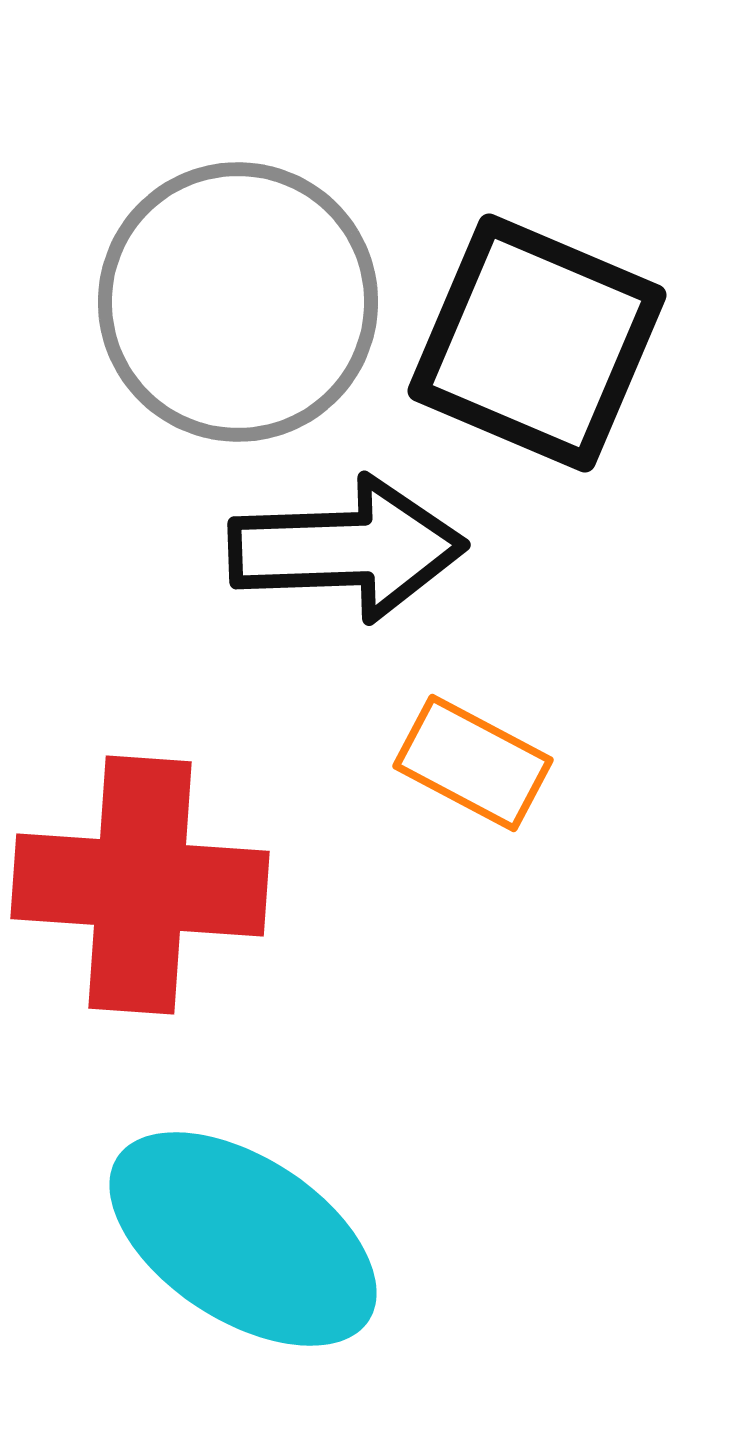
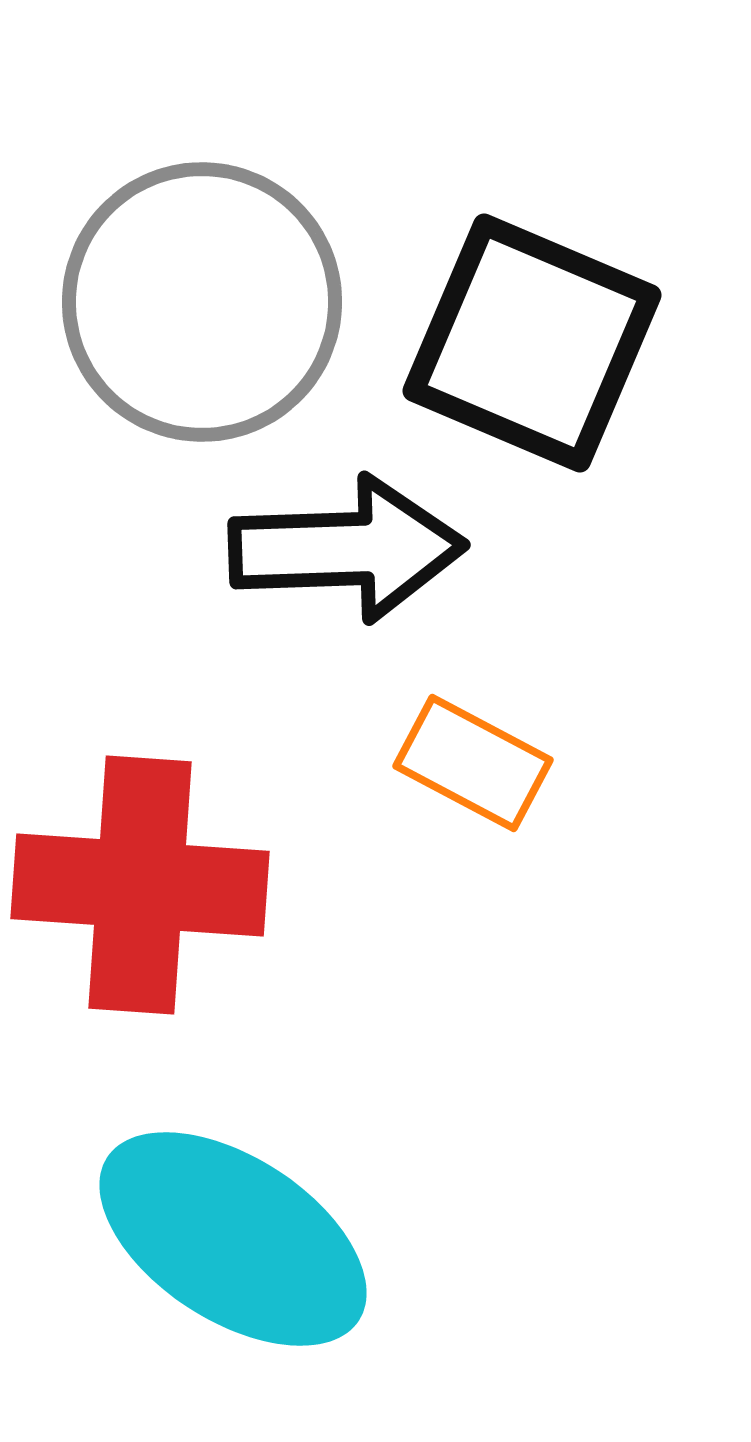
gray circle: moved 36 px left
black square: moved 5 px left
cyan ellipse: moved 10 px left
